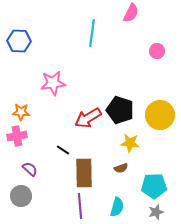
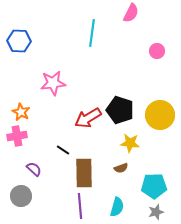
orange star: rotated 24 degrees clockwise
purple semicircle: moved 4 px right
